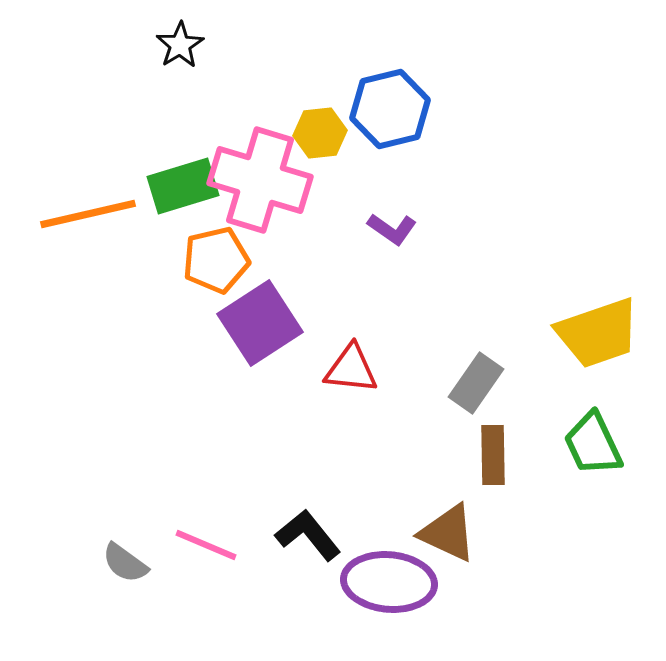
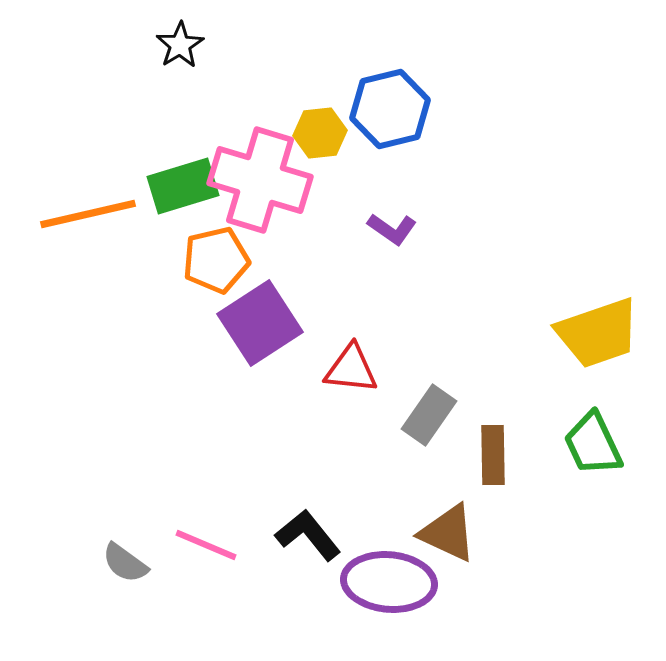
gray rectangle: moved 47 px left, 32 px down
